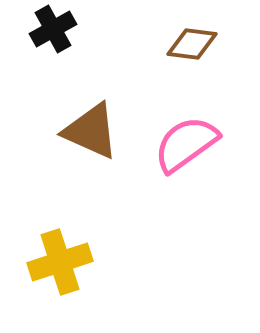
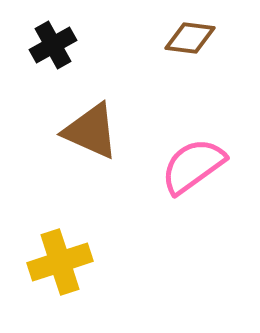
black cross: moved 16 px down
brown diamond: moved 2 px left, 6 px up
pink semicircle: moved 7 px right, 22 px down
